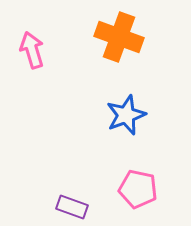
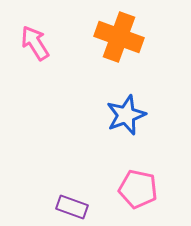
pink arrow: moved 3 px right, 7 px up; rotated 15 degrees counterclockwise
